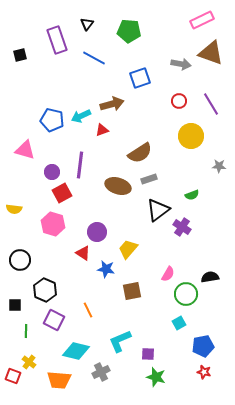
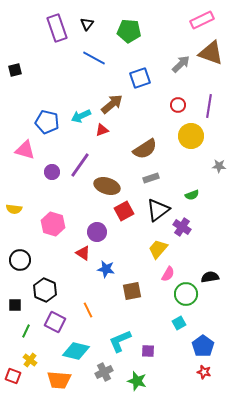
purple rectangle at (57, 40): moved 12 px up
black square at (20, 55): moved 5 px left, 15 px down
gray arrow at (181, 64): rotated 54 degrees counterclockwise
red circle at (179, 101): moved 1 px left, 4 px down
brown arrow at (112, 104): rotated 25 degrees counterclockwise
purple line at (211, 104): moved 2 px left, 2 px down; rotated 40 degrees clockwise
blue pentagon at (52, 120): moved 5 px left, 2 px down
brown semicircle at (140, 153): moved 5 px right, 4 px up
purple line at (80, 165): rotated 28 degrees clockwise
gray rectangle at (149, 179): moved 2 px right, 1 px up
brown ellipse at (118, 186): moved 11 px left
red square at (62, 193): moved 62 px right, 18 px down
yellow trapezoid at (128, 249): moved 30 px right
purple square at (54, 320): moved 1 px right, 2 px down
green line at (26, 331): rotated 24 degrees clockwise
blue pentagon at (203, 346): rotated 25 degrees counterclockwise
purple square at (148, 354): moved 3 px up
yellow cross at (29, 362): moved 1 px right, 2 px up
gray cross at (101, 372): moved 3 px right
green star at (156, 377): moved 19 px left, 4 px down
